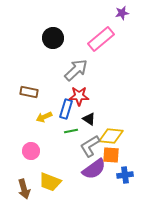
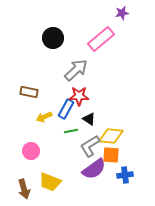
blue rectangle: rotated 12 degrees clockwise
